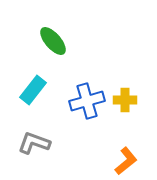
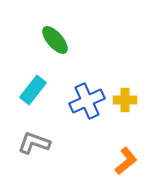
green ellipse: moved 2 px right, 1 px up
blue cross: rotated 8 degrees counterclockwise
